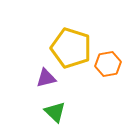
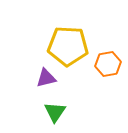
yellow pentagon: moved 3 px left, 2 px up; rotated 15 degrees counterclockwise
green triangle: rotated 20 degrees clockwise
